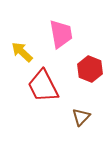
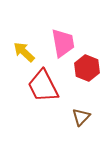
pink trapezoid: moved 2 px right, 9 px down
yellow arrow: moved 2 px right
red hexagon: moved 3 px left, 1 px up
